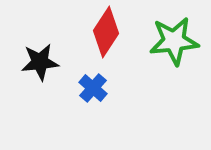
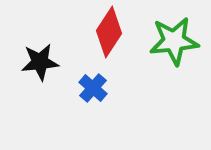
red diamond: moved 3 px right
